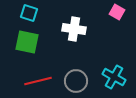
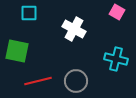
cyan square: rotated 18 degrees counterclockwise
white cross: rotated 20 degrees clockwise
green square: moved 10 px left, 9 px down
cyan cross: moved 2 px right, 18 px up; rotated 15 degrees counterclockwise
